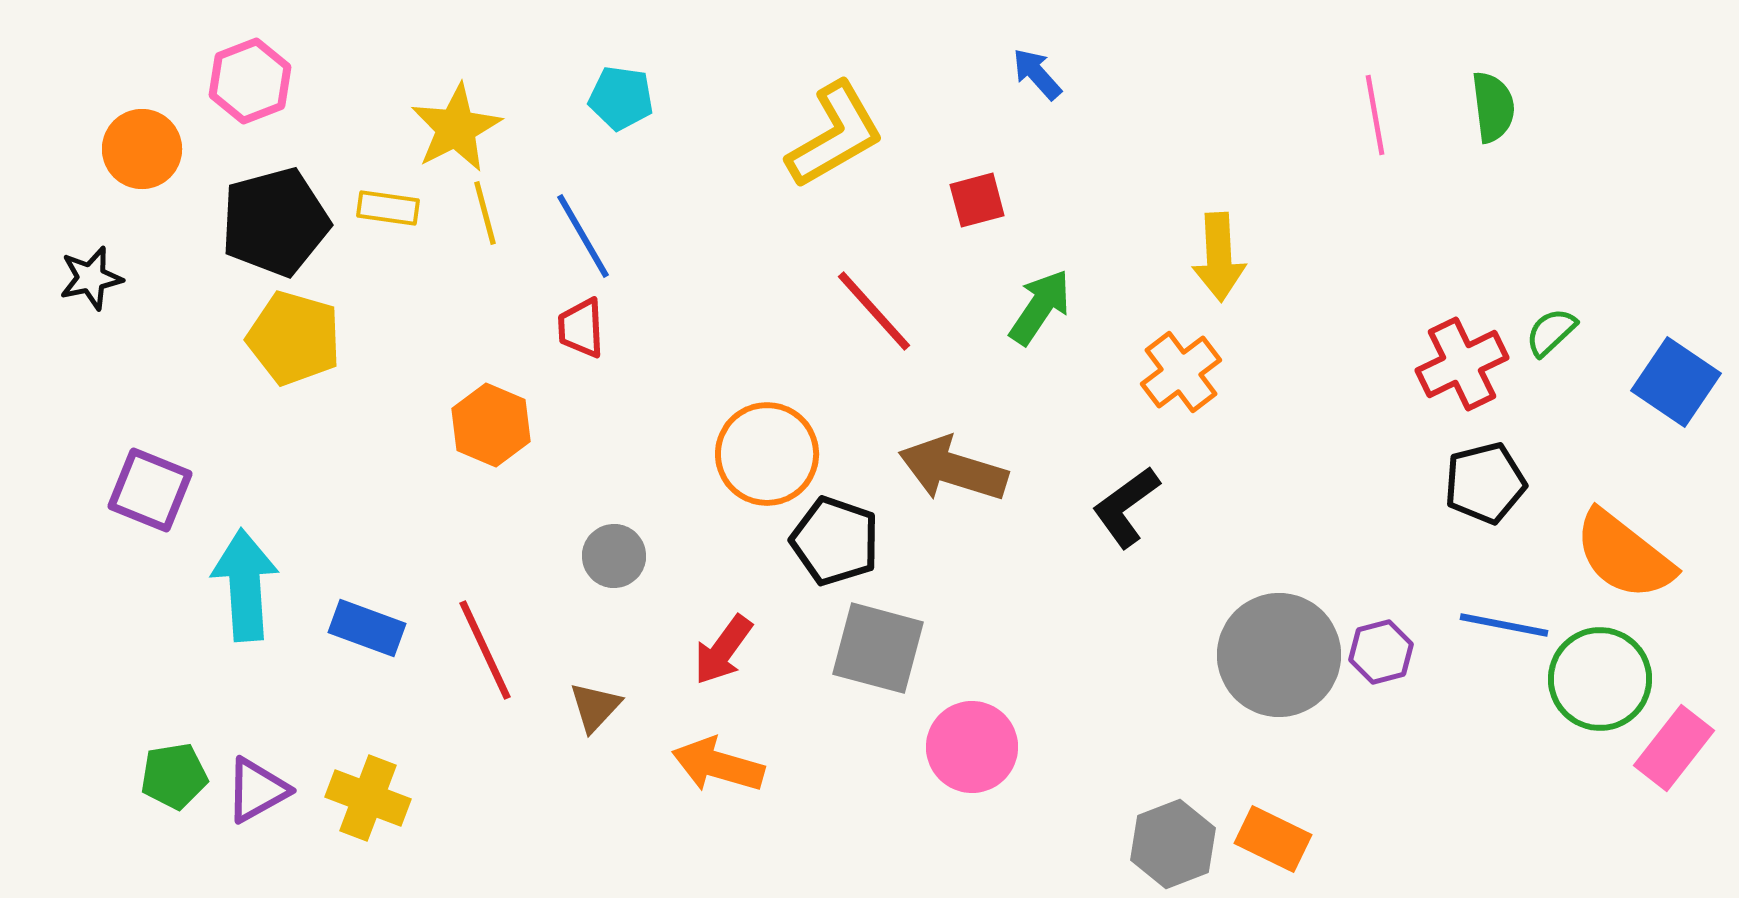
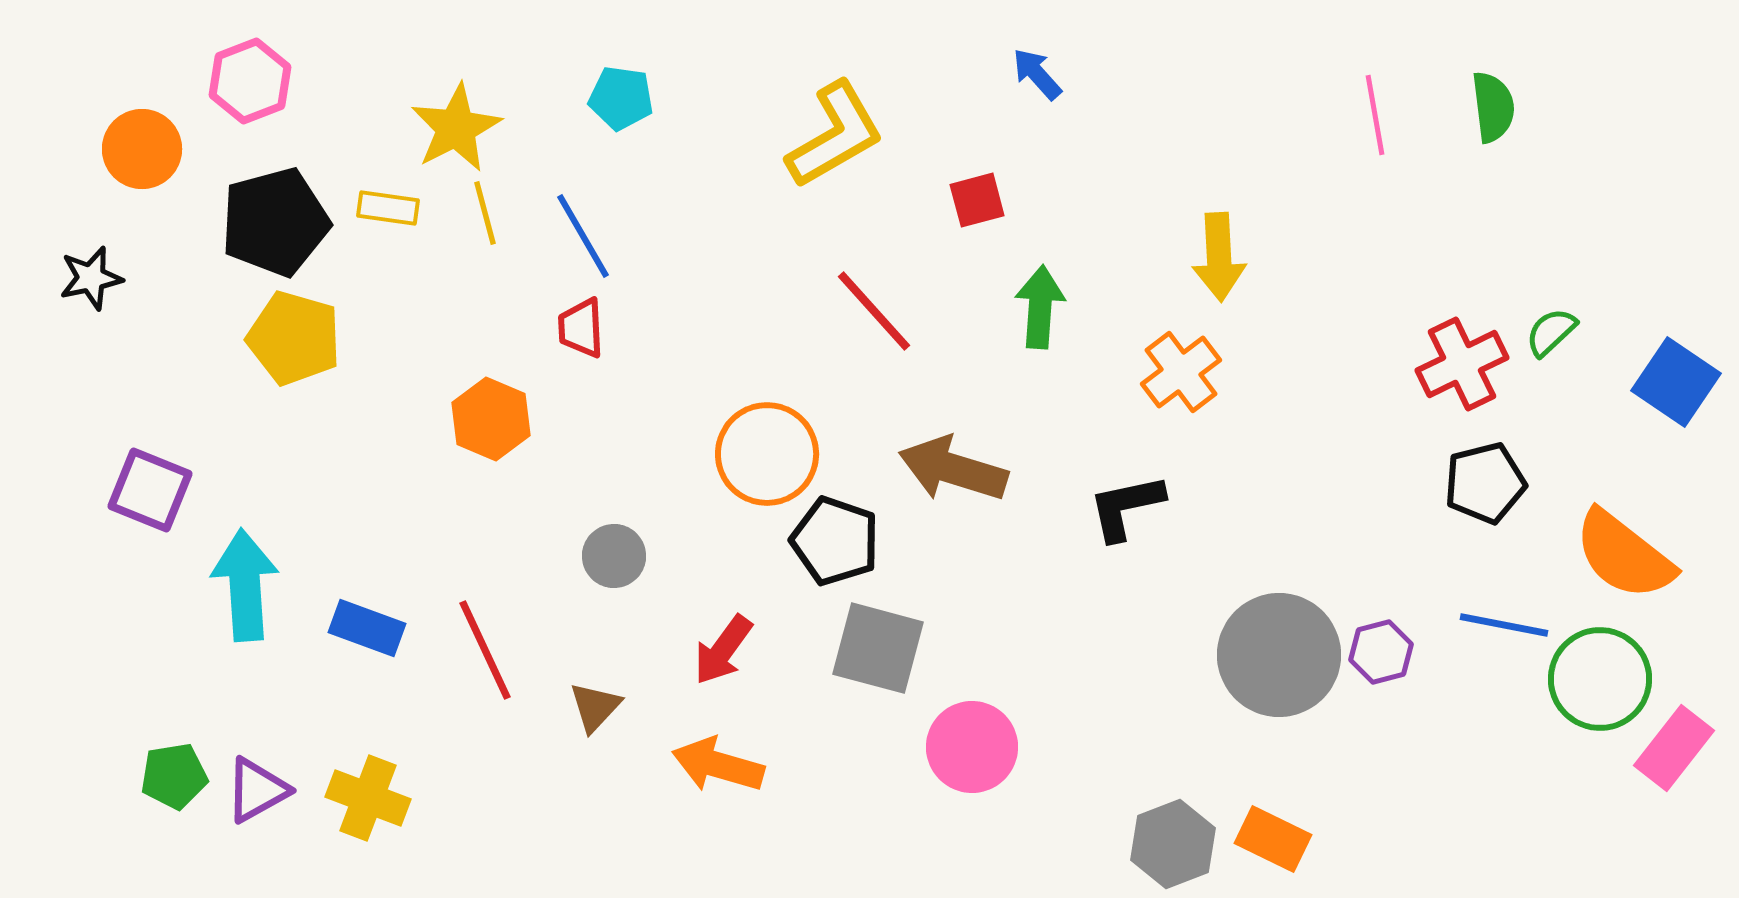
green arrow at (1040, 307): rotated 30 degrees counterclockwise
orange hexagon at (491, 425): moved 6 px up
black L-shape at (1126, 507): rotated 24 degrees clockwise
